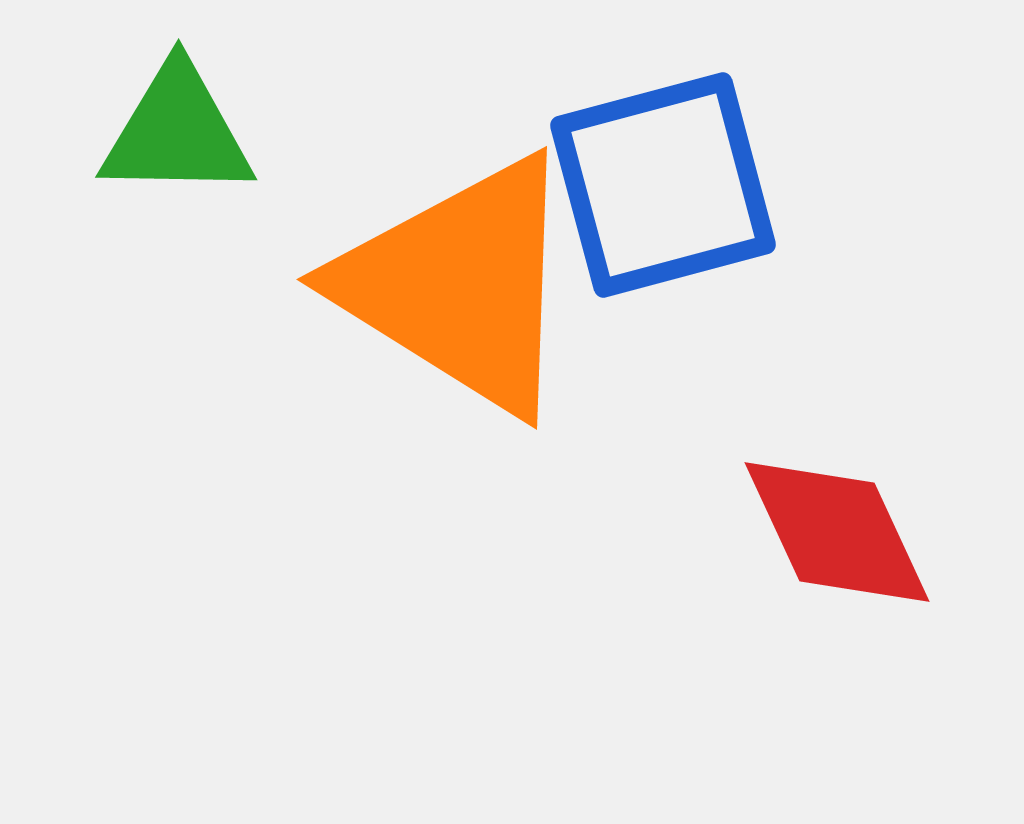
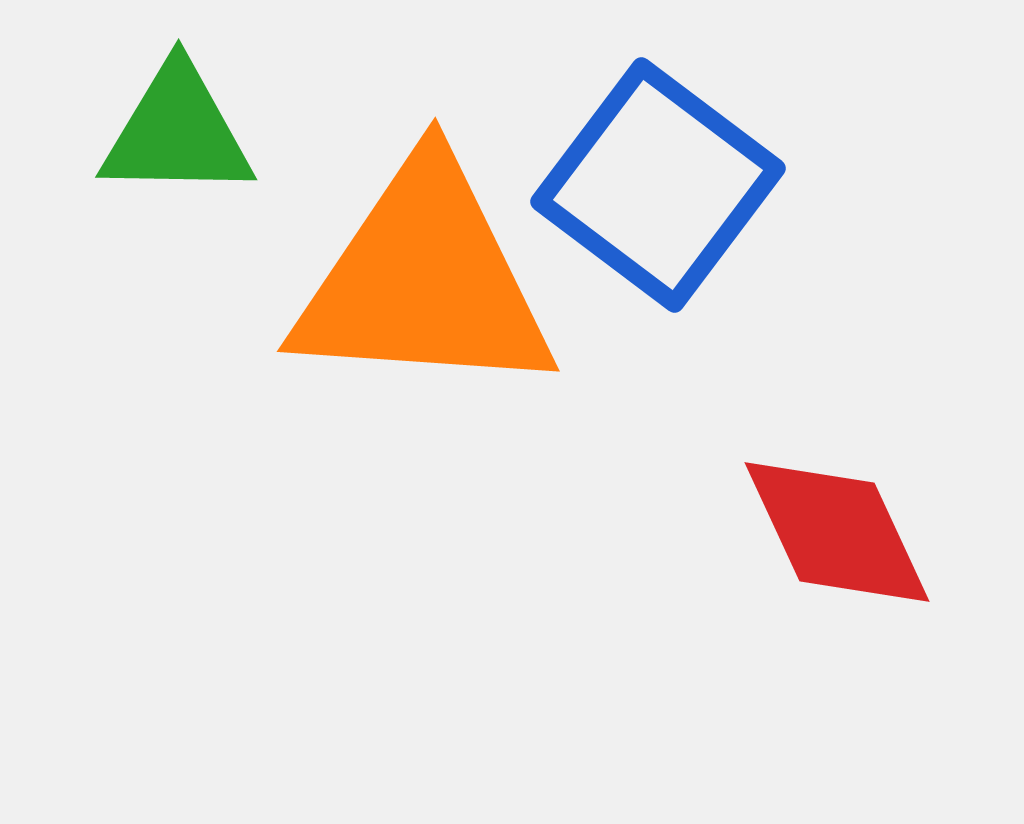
blue square: moved 5 px left; rotated 38 degrees counterclockwise
orange triangle: moved 36 px left, 5 px up; rotated 28 degrees counterclockwise
